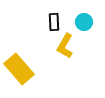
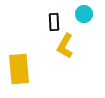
cyan circle: moved 8 px up
yellow rectangle: rotated 36 degrees clockwise
